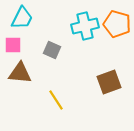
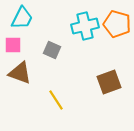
brown triangle: rotated 15 degrees clockwise
